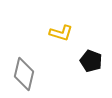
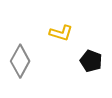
gray diamond: moved 4 px left, 13 px up; rotated 16 degrees clockwise
